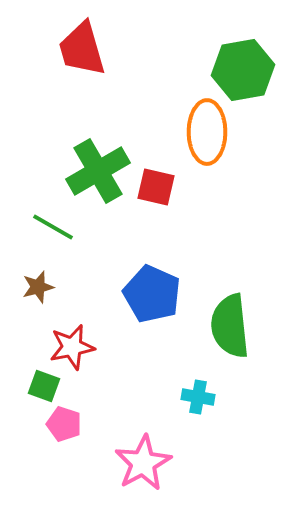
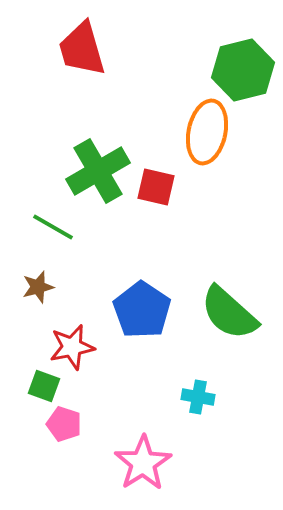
green hexagon: rotated 4 degrees counterclockwise
orange ellipse: rotated 12 degrees clockwise
blue pentagon: moved 10 px left, 16 px down; rotated 10 degrees clockwise
green semicircle: moved 1 px left, 13 px up; rotated 42 degrees counterclockwise
pink star: rotated 4 degrees counterclockwise
